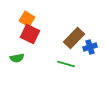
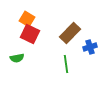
brown rectangle: moved 4 px left, 5 px up
green line: rotated 66 degrees clockwise
